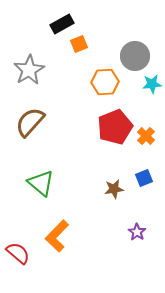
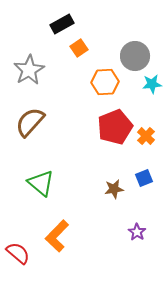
orange square: moved 4 px down; rotated 12 degrees counterclockwise
